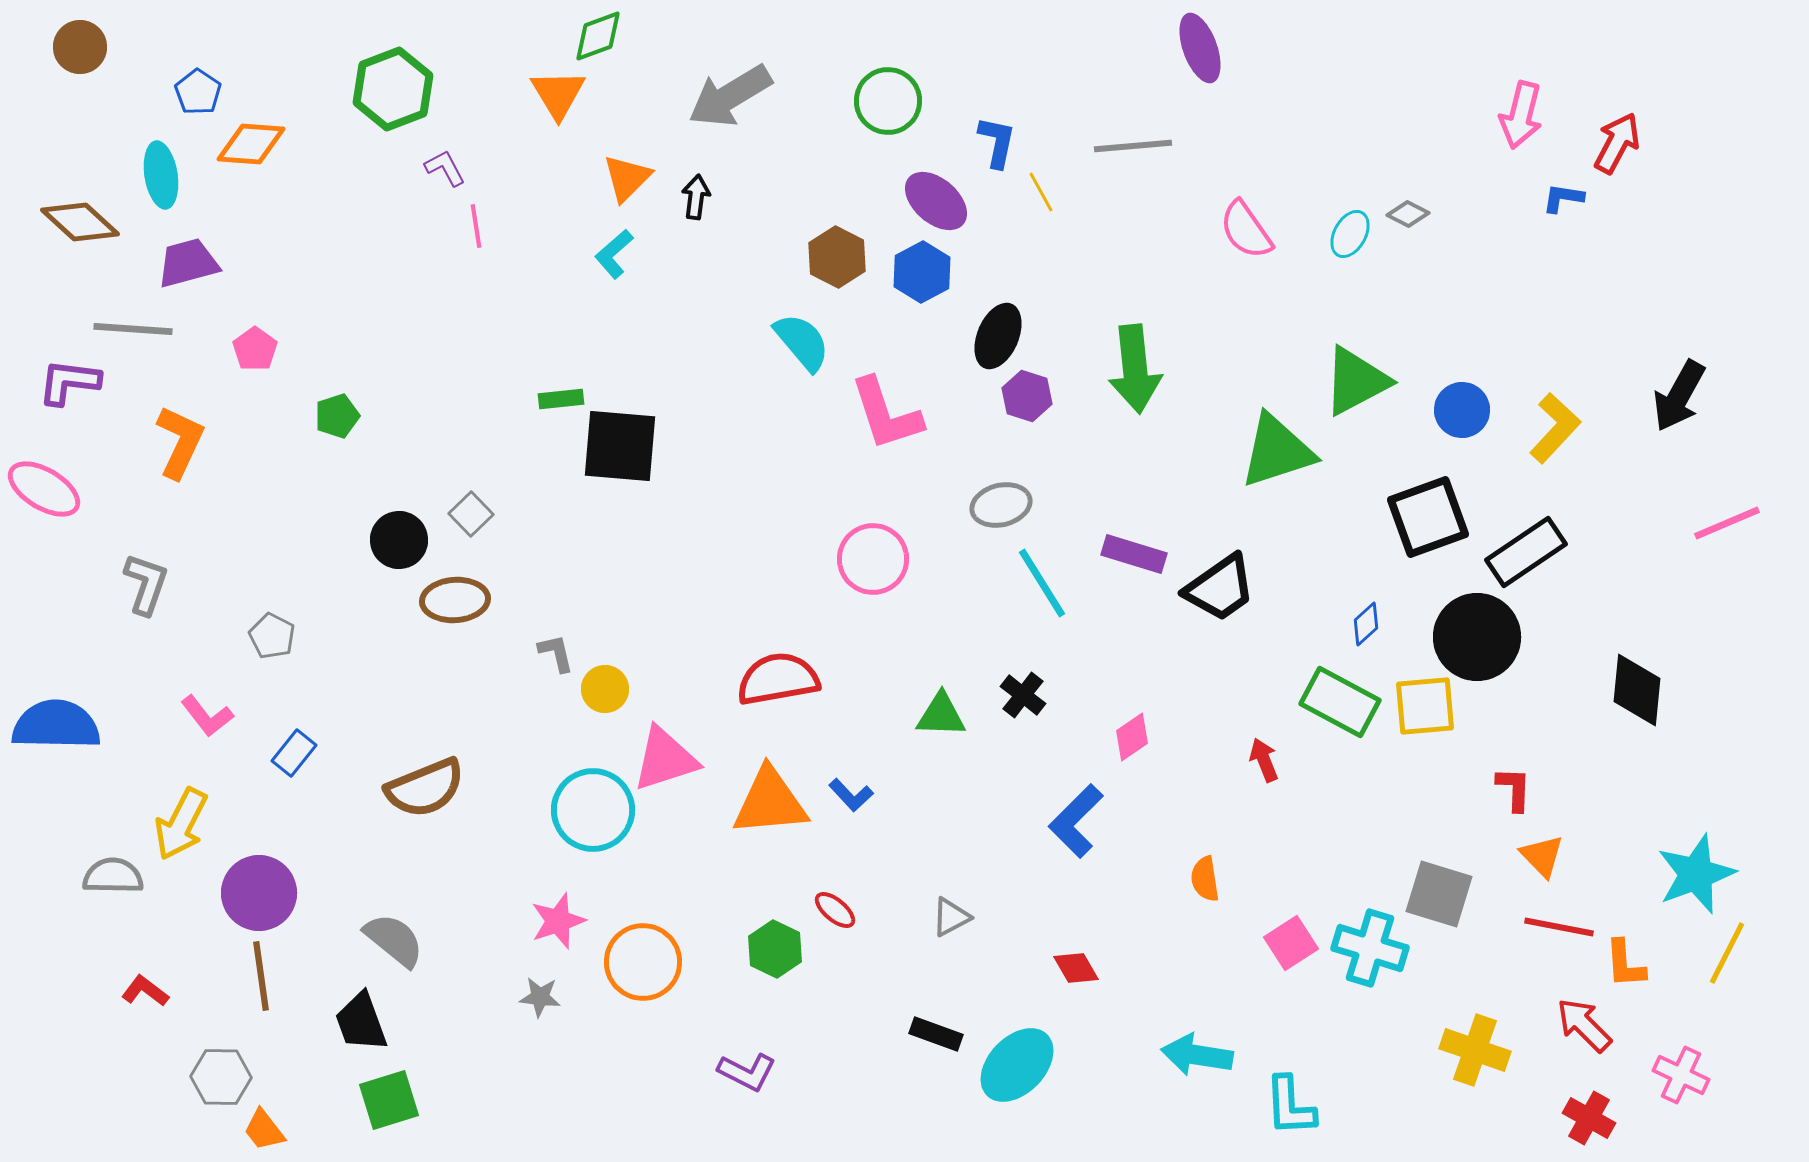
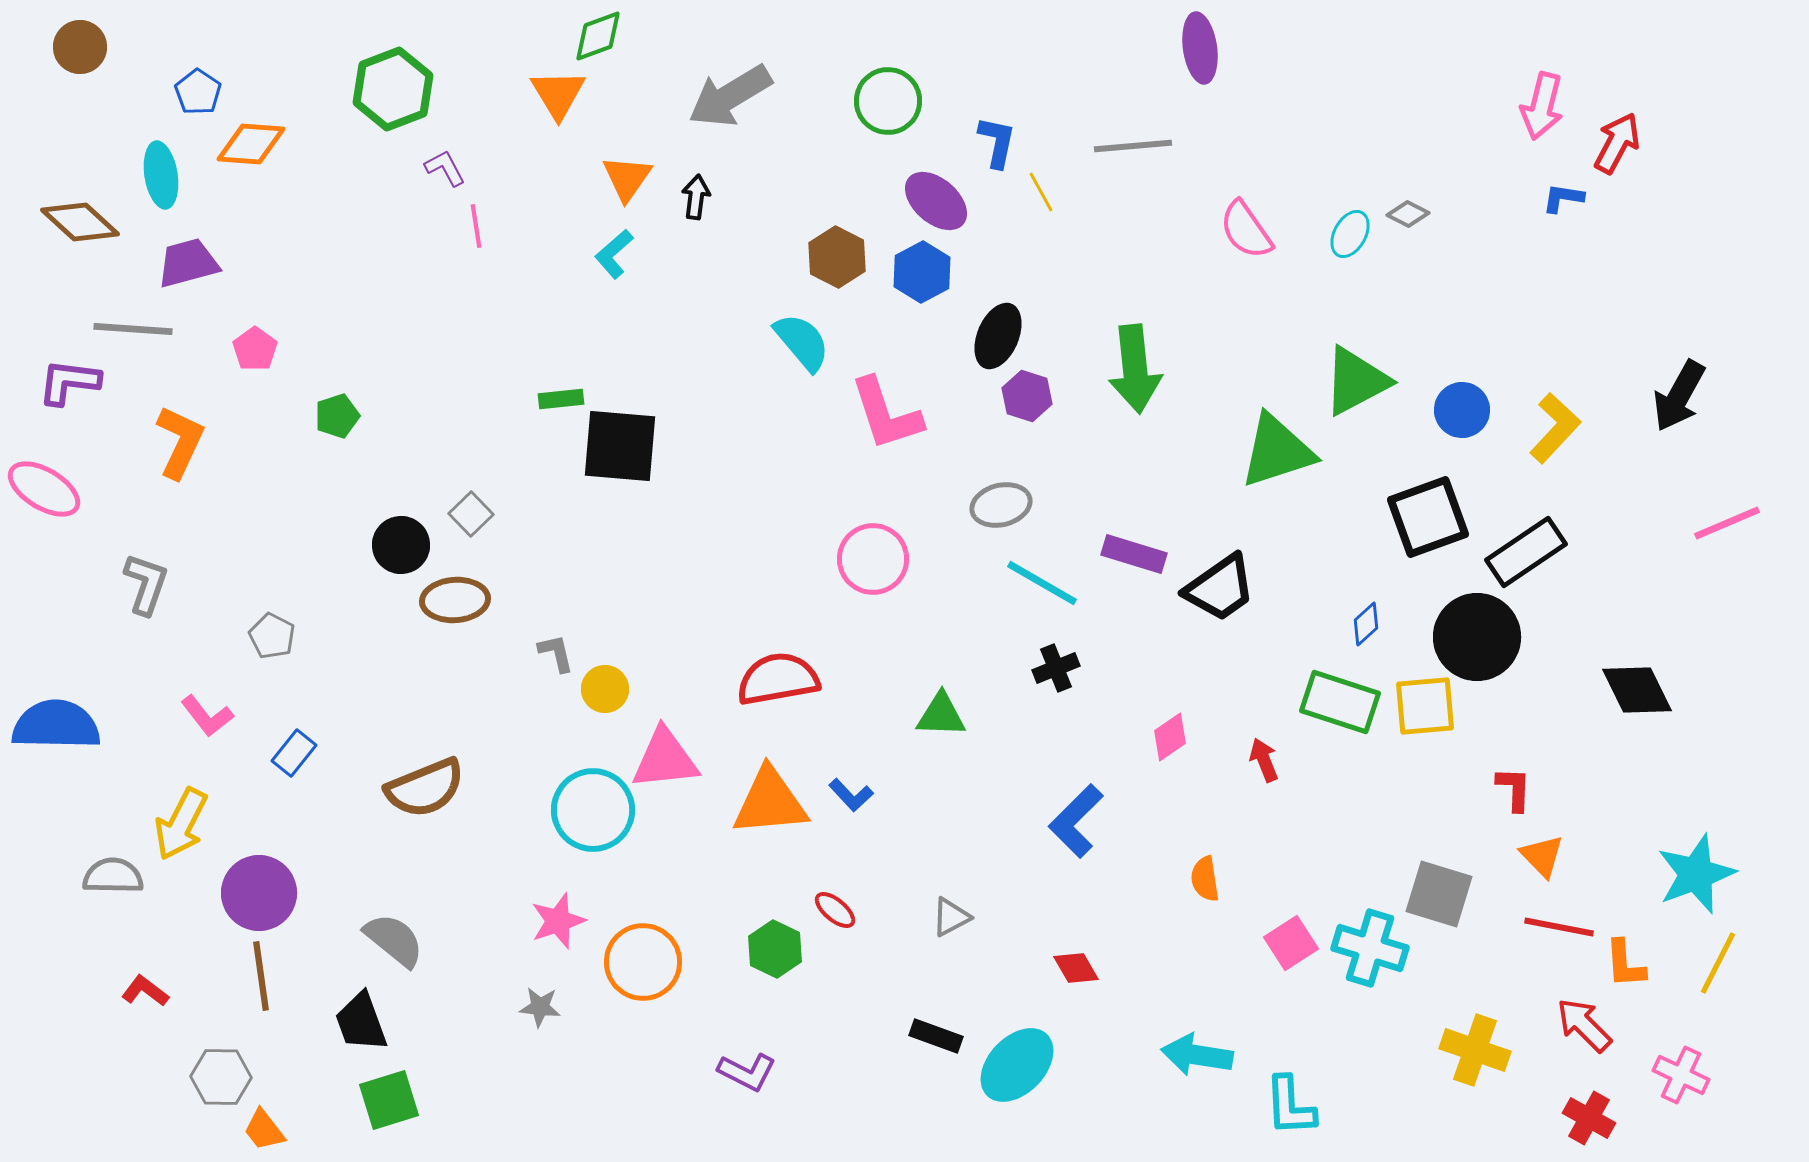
purple ellipse at (1200, 48): rotated 12 degrees clockwise
pink arrow at (1521, 115): moved 21 px right, 9 px up
orange triangle at (627, 178): rotated 10 degrees counterclockwise
black circle at (399, 540): moved 2 px right, 5 px down
cyan line at (1042, 583): rotated 28 degrees counterclockwise
black diamond at (1637, 690): rotated 32 degrees counterclockwise
black cross at (1023, 695): moved 33 px right, 27 px up; rotated 30 degrees clockwise
green rectangle at (1340, 702): rotated 10 degrees counterclockwise
pink diamond at (1132, 737): moved 38 px right
pink triangle at (665, 759): rotated 12 degrees clockwise
yellow line at (1727, 953): moved 9 px left, 10 px down
gray star at (540, 997): moved 10 px down
black rectangle at (936, 1034): moved 2 px down
